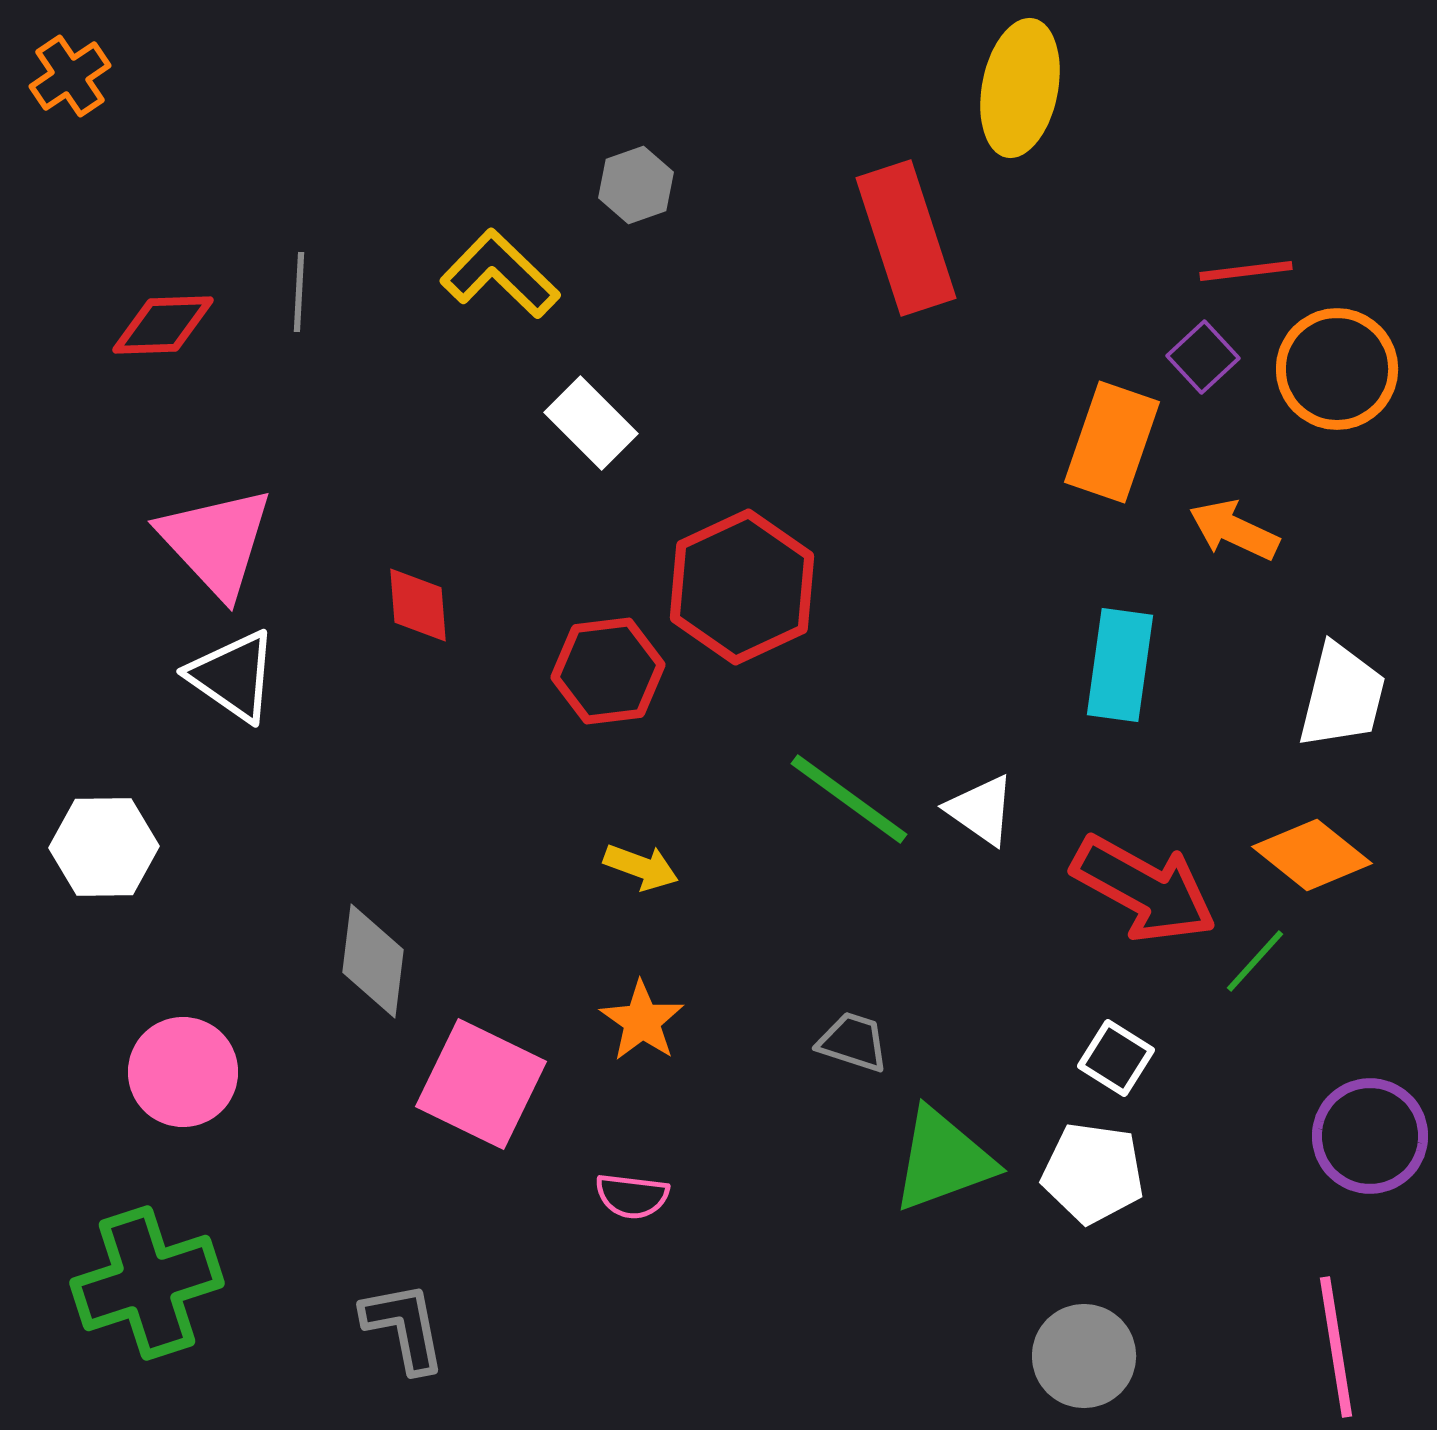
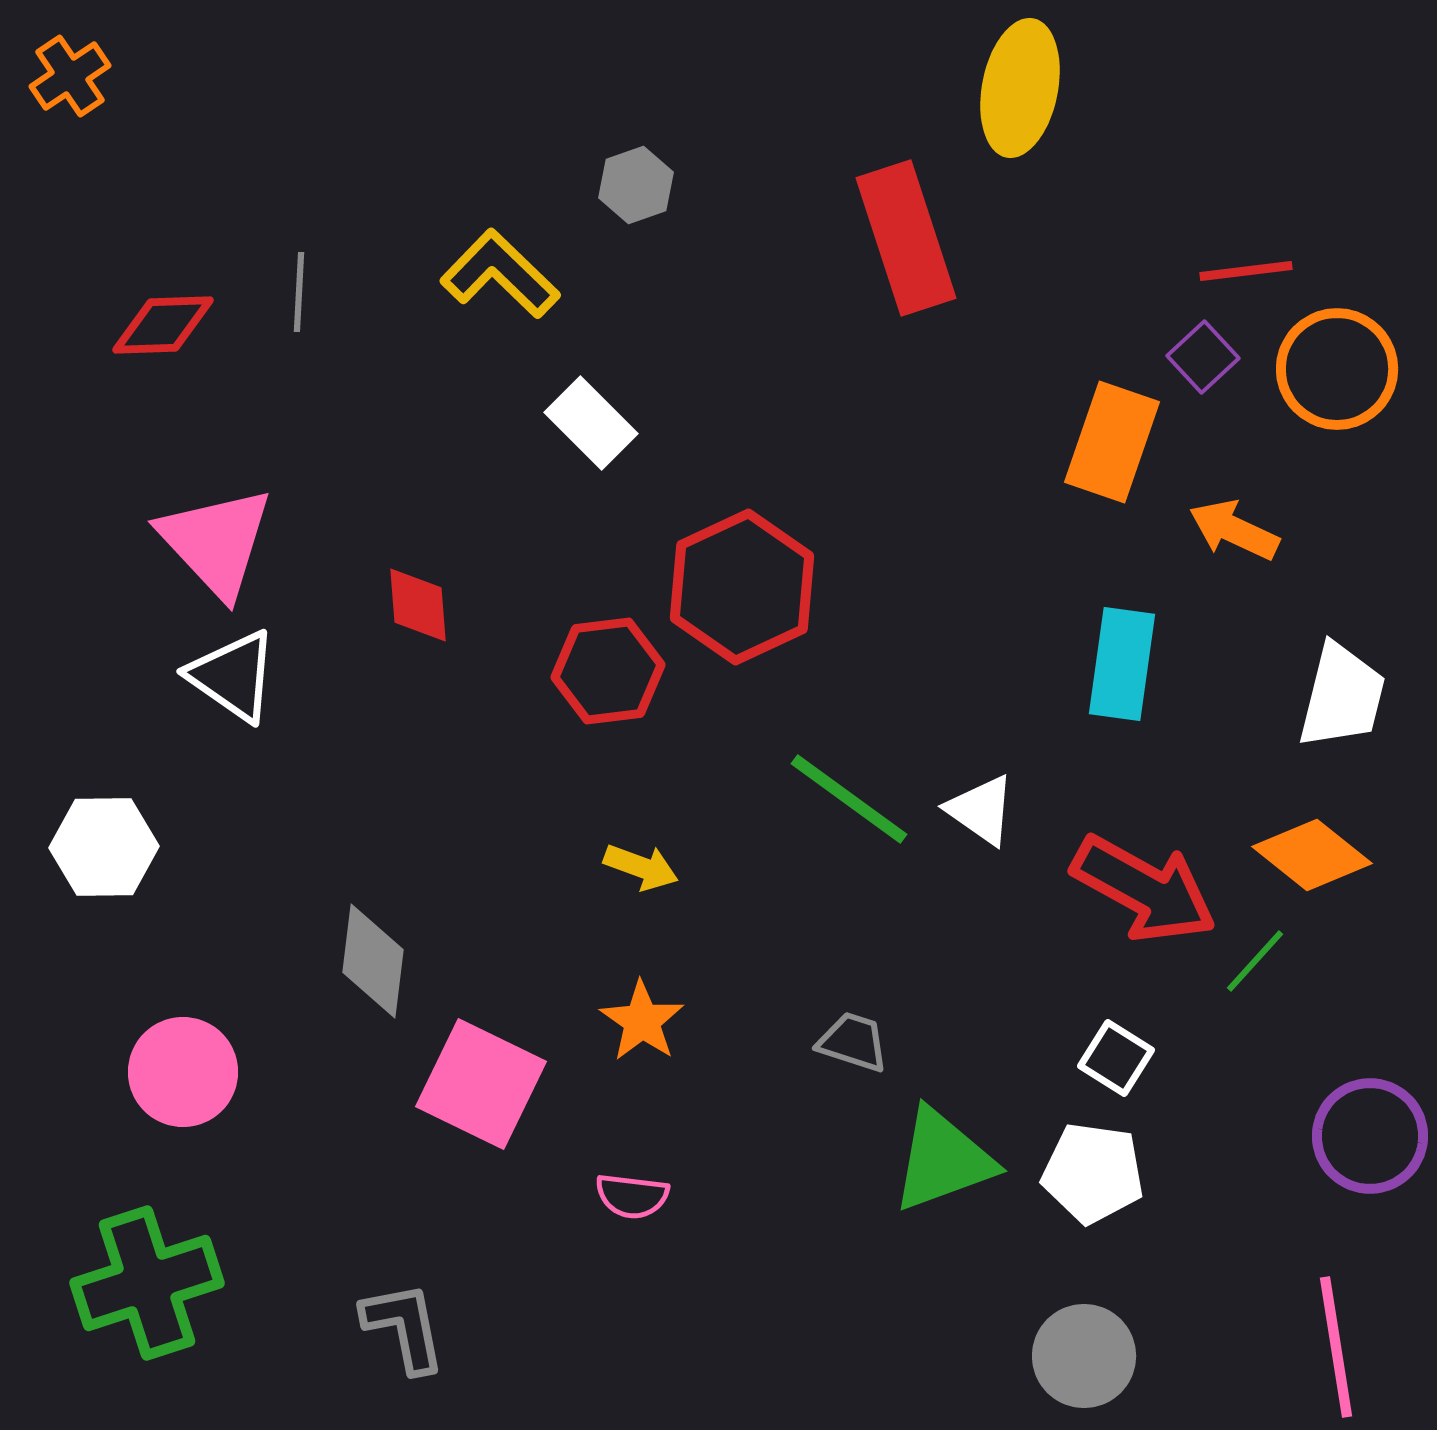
cyan rectangle at (1120, 665): moved 2 px right, 1 px up
